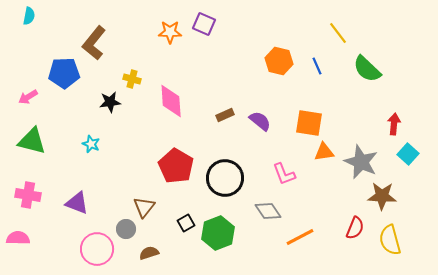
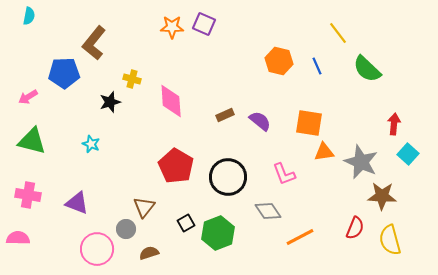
orange star: moved 2 px right, 5 px up
black star: rotated 10 degrees counterclockwise
black circle: moved 3 px right, 1 px up
